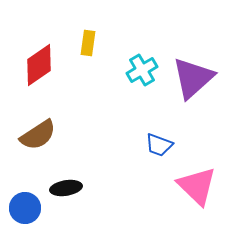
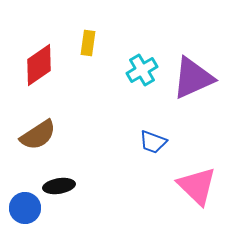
purple triangle: rotated 18 degrees clockwise
blue trapezoid: moved 6 px left, 3 px up
black ellipse: moved 7 px left, 2 px up
